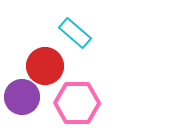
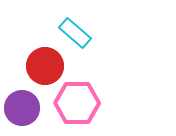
purple circle: moved 11 px down
